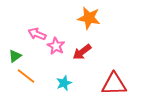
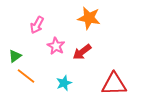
pink arrow: moved 9 px up; rotated 84 degrees counterclockwise
